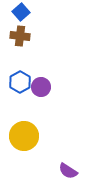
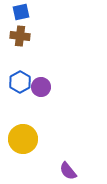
blue square: rotated 30 degrees clockwise
yellow circle: moved 1 px left, 3 px down
purple semicircle: rotated 18 degrees clockwise
